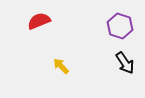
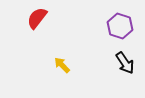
red semicircle: moved 2 px left, 3 px up; rotated 30 degrees counterclockwise
yellow arrow: moved 1 px right, 1 px up
